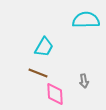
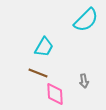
cyan semicircle: rotated 136 degrees clockwise
